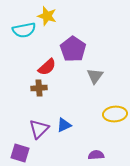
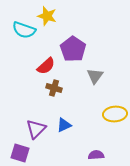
cyan semicircle: rotated 30 degrees clockwise
red semicircle: moved 1 px left, 1 px up
brown cross: moved 15 px right; rotated 21 degrees clockwise
purple triangle: moved 3 px left
